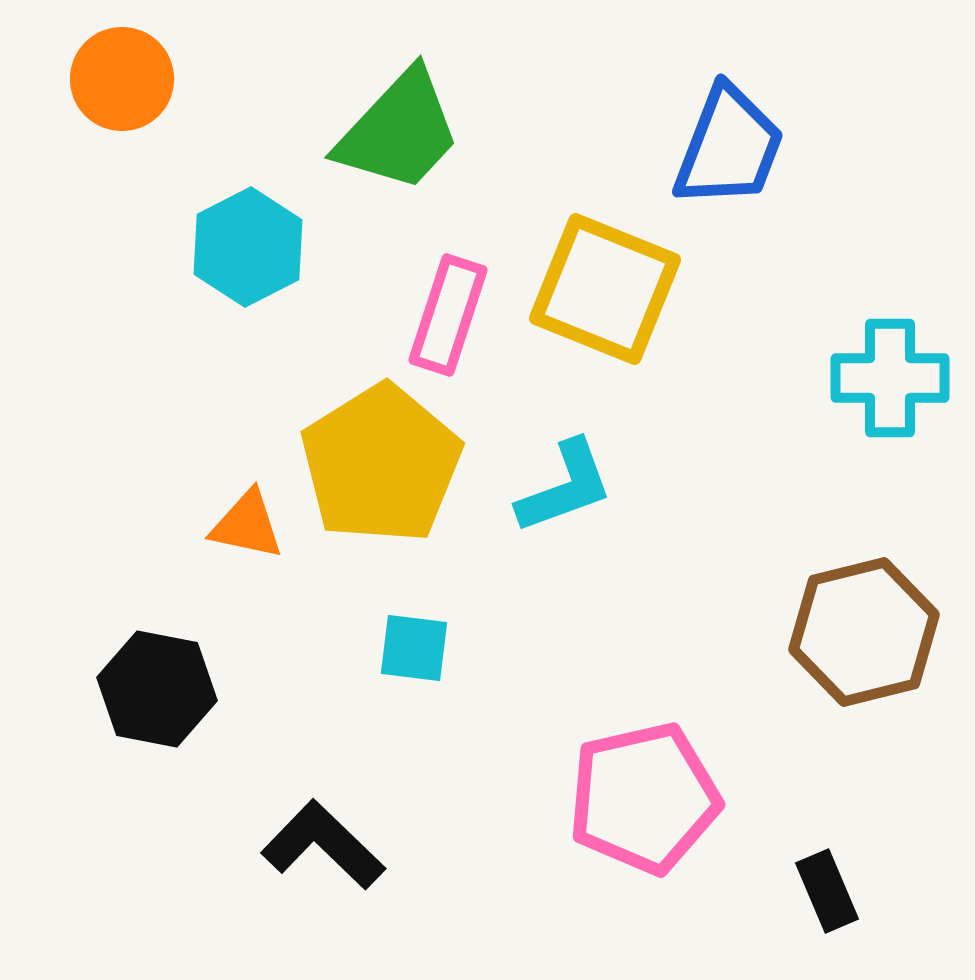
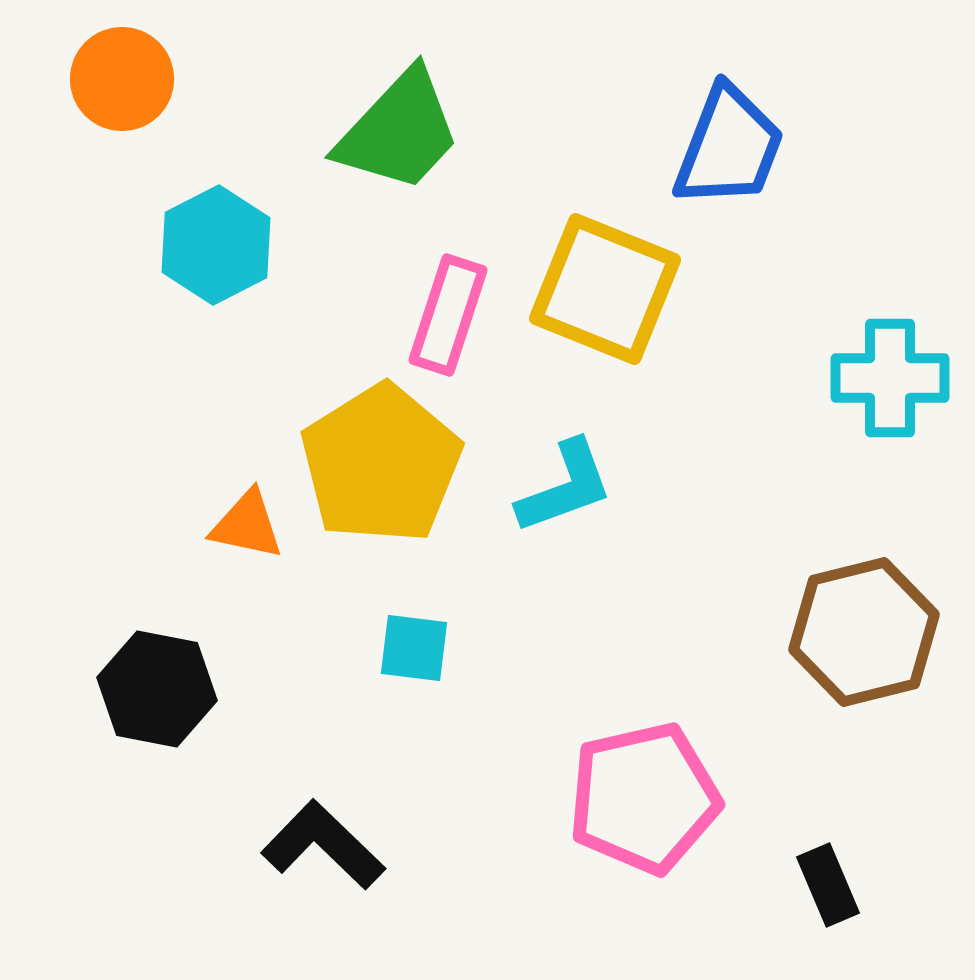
cyan hexagon: moved 32 px left, 2 px up
black rectangle: moved 1 px right, 6 px up
